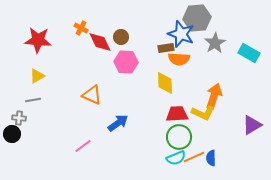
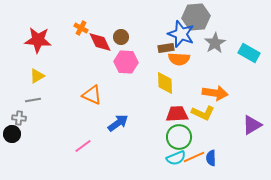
gray hexagon: moved 1 px left, 1 px up
orange arrow: moved 1 px right, 3 px up; rotated 80 degrees clockwise
